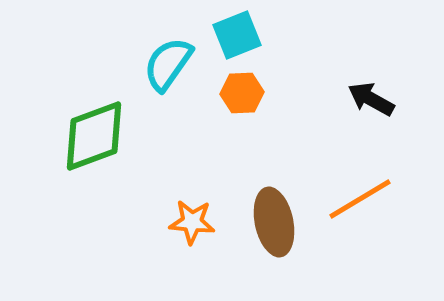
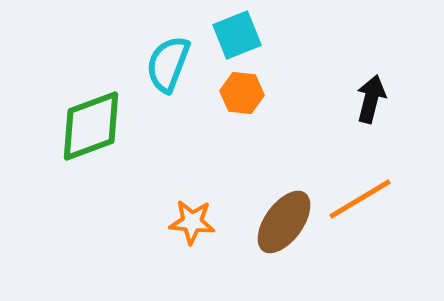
cyan semicircle: rotated 14 degrees counterclockwise
orange hexagon: rotated 9 degrees clockwise
black arrow: rotated 75 degrees clockwise
green diamond: moved 3 px left, 10 px up
brown ellipse: moved 10 px right; rotated 48 degrees clockwise
